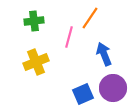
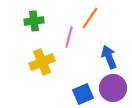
blue arrow: moved 5 px right, 3 px down
yellow cross: moved 6 px right
